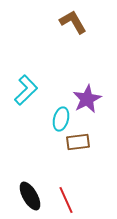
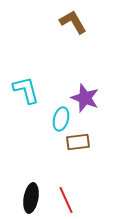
cyan L-shape: rotated 60 degrees counterclockwise
purple star: moved 2 px left, 1 px up; rotated 24 degrees counterclockwise
black ellipse: moved 1 px right, 2 px down; rotated 40 degrees clockwise
